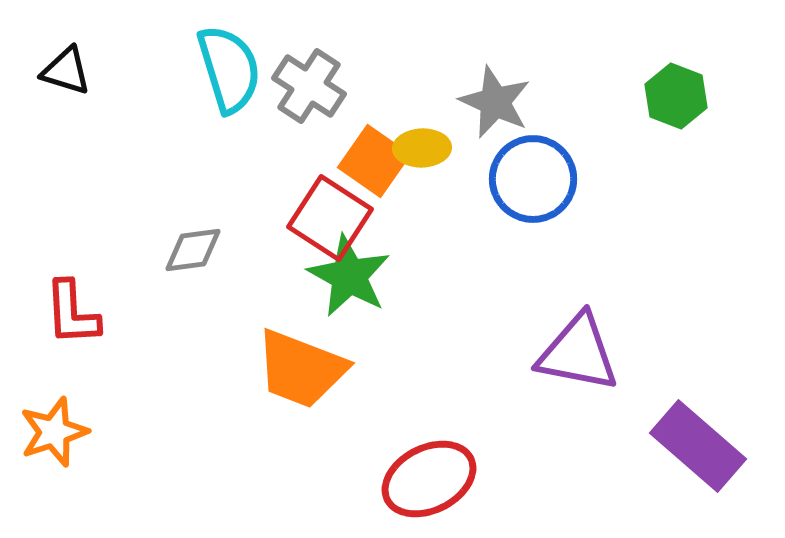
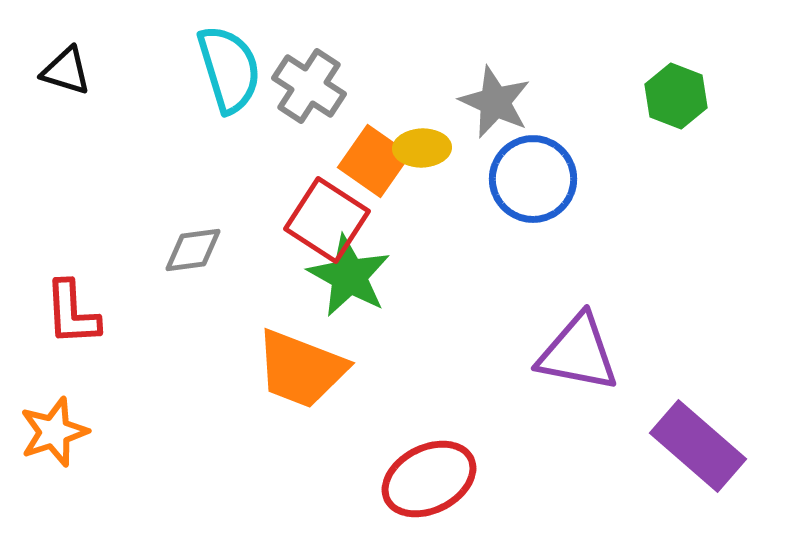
red square: moved 3 px left, 2 px down
